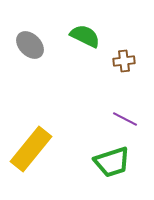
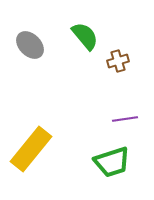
green semicircle: rotated 24 degrees clockwise
brown cross: moved 6 px left; rotated 10 degrees counterclockwise
purple line: rotated 35 degrees counterclockwise
